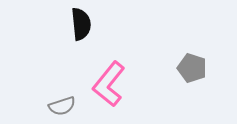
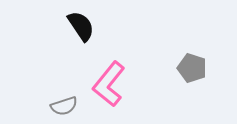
black semicircle: moved 2 px down; rotated 28 degrees counterclockwise
gray semicircle: moved 2 px right
